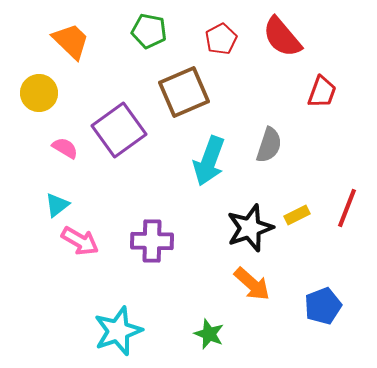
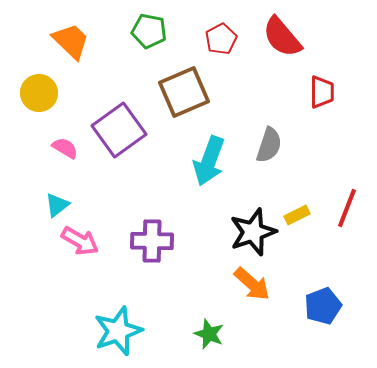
red trapezoid: rotated 20 degrees counterclockwise
black star: moved 3 px right, 4 px down
